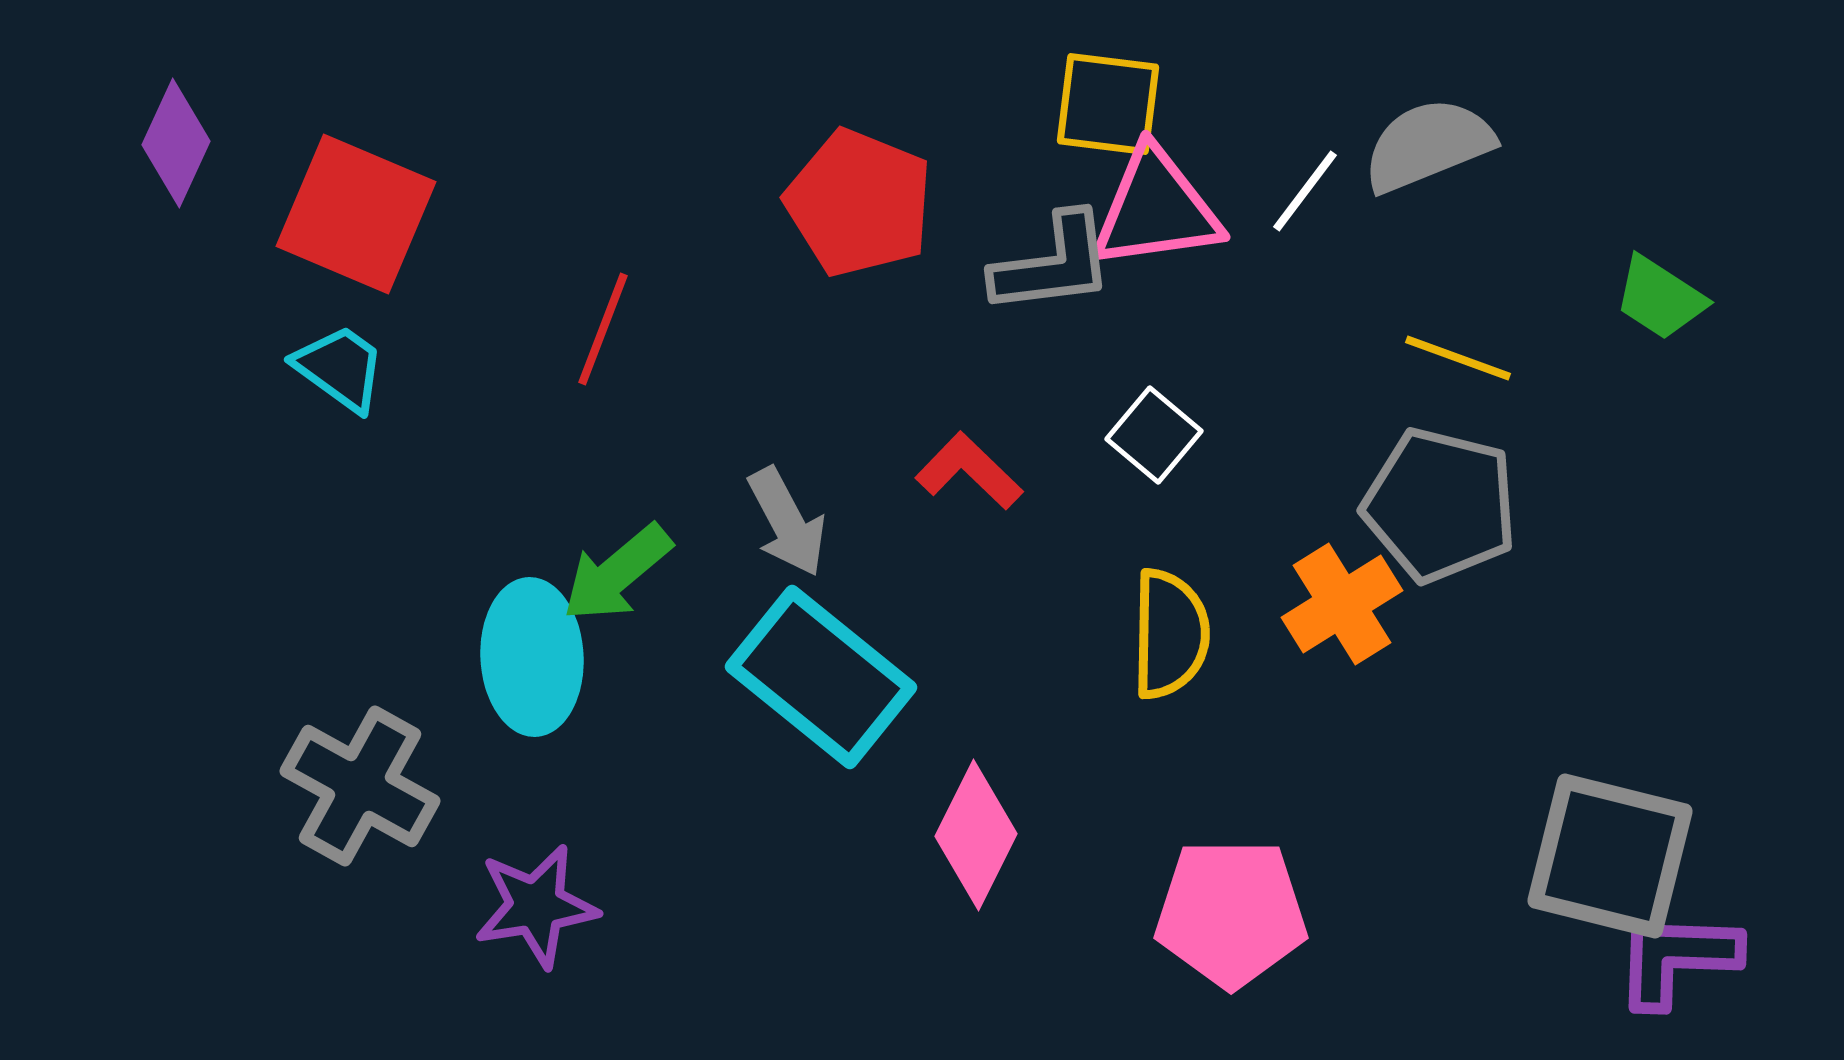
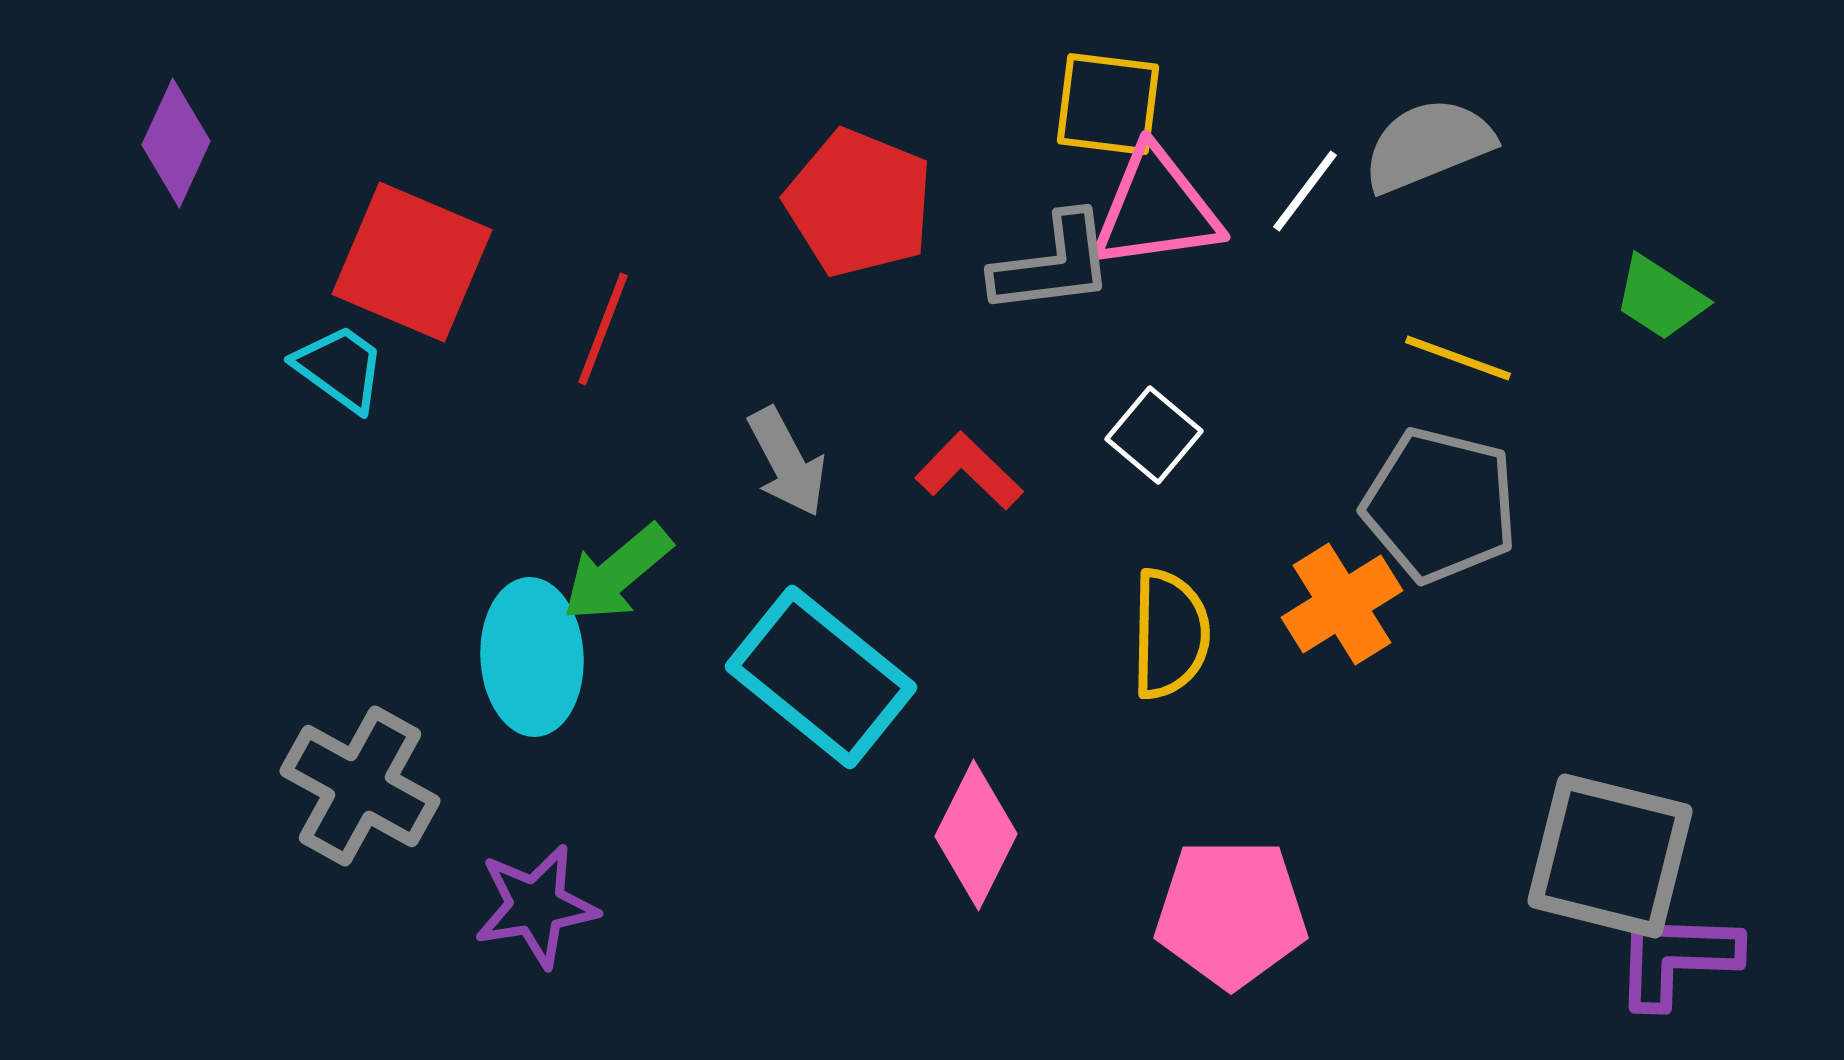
red square: moved 56 px right, 48 px down
gray arrow: moved 60 px up
